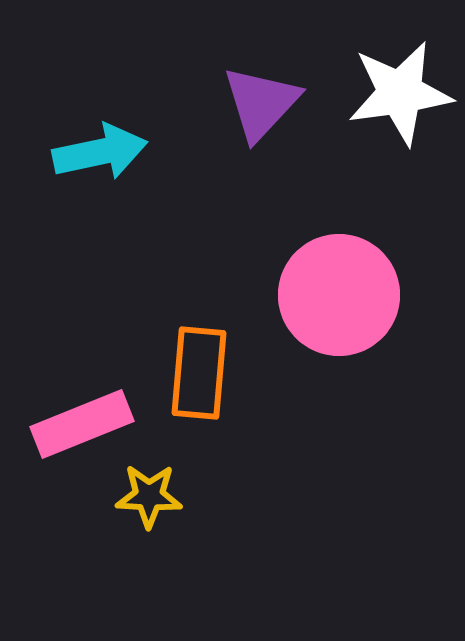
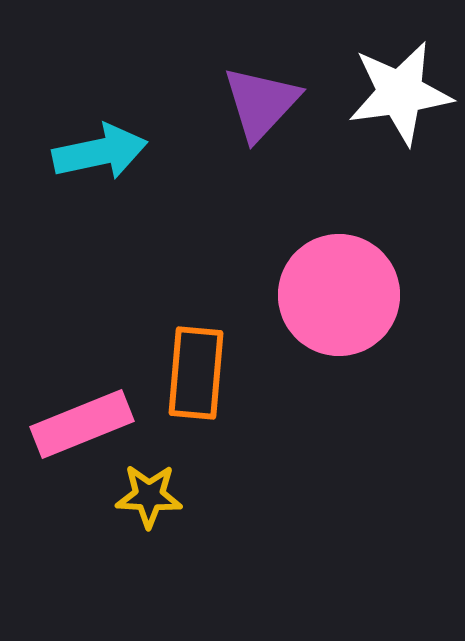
orange rectangle: moved 3 px left
